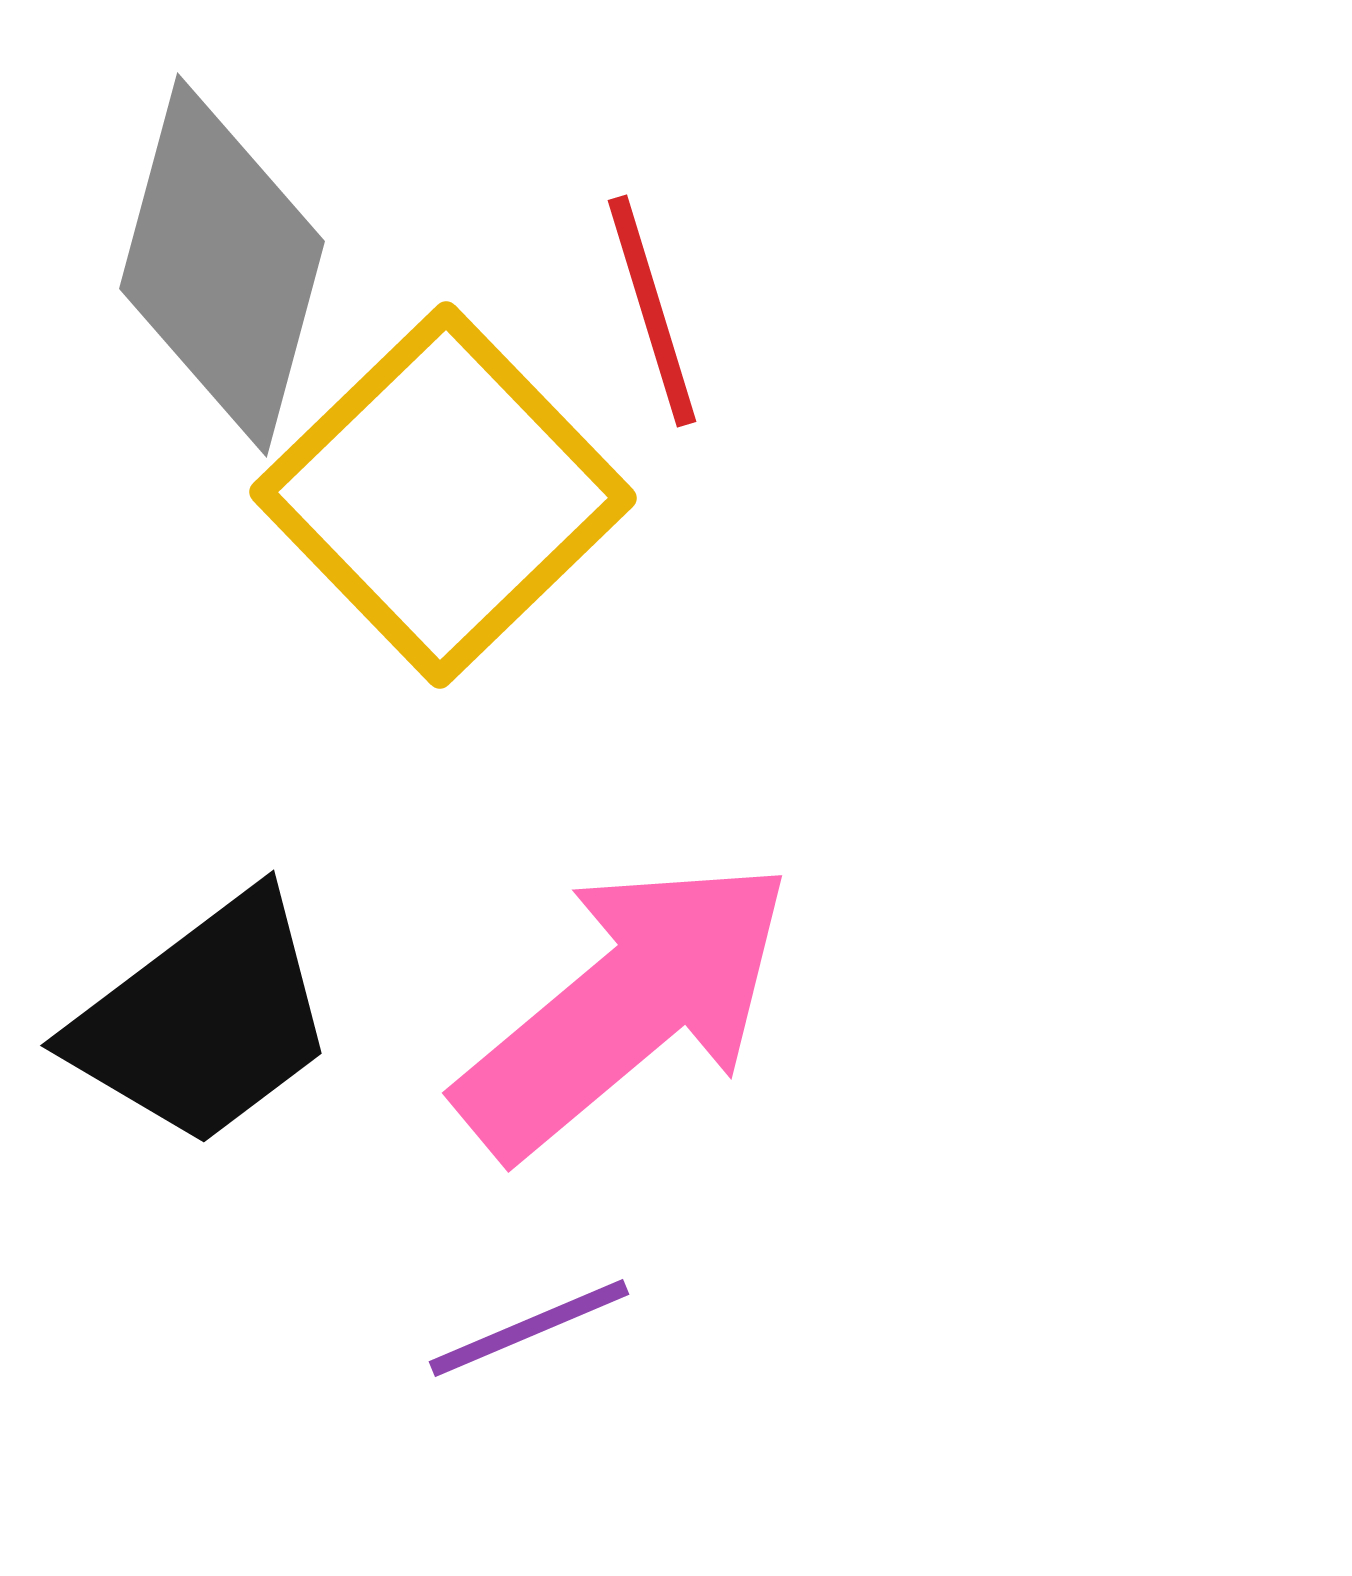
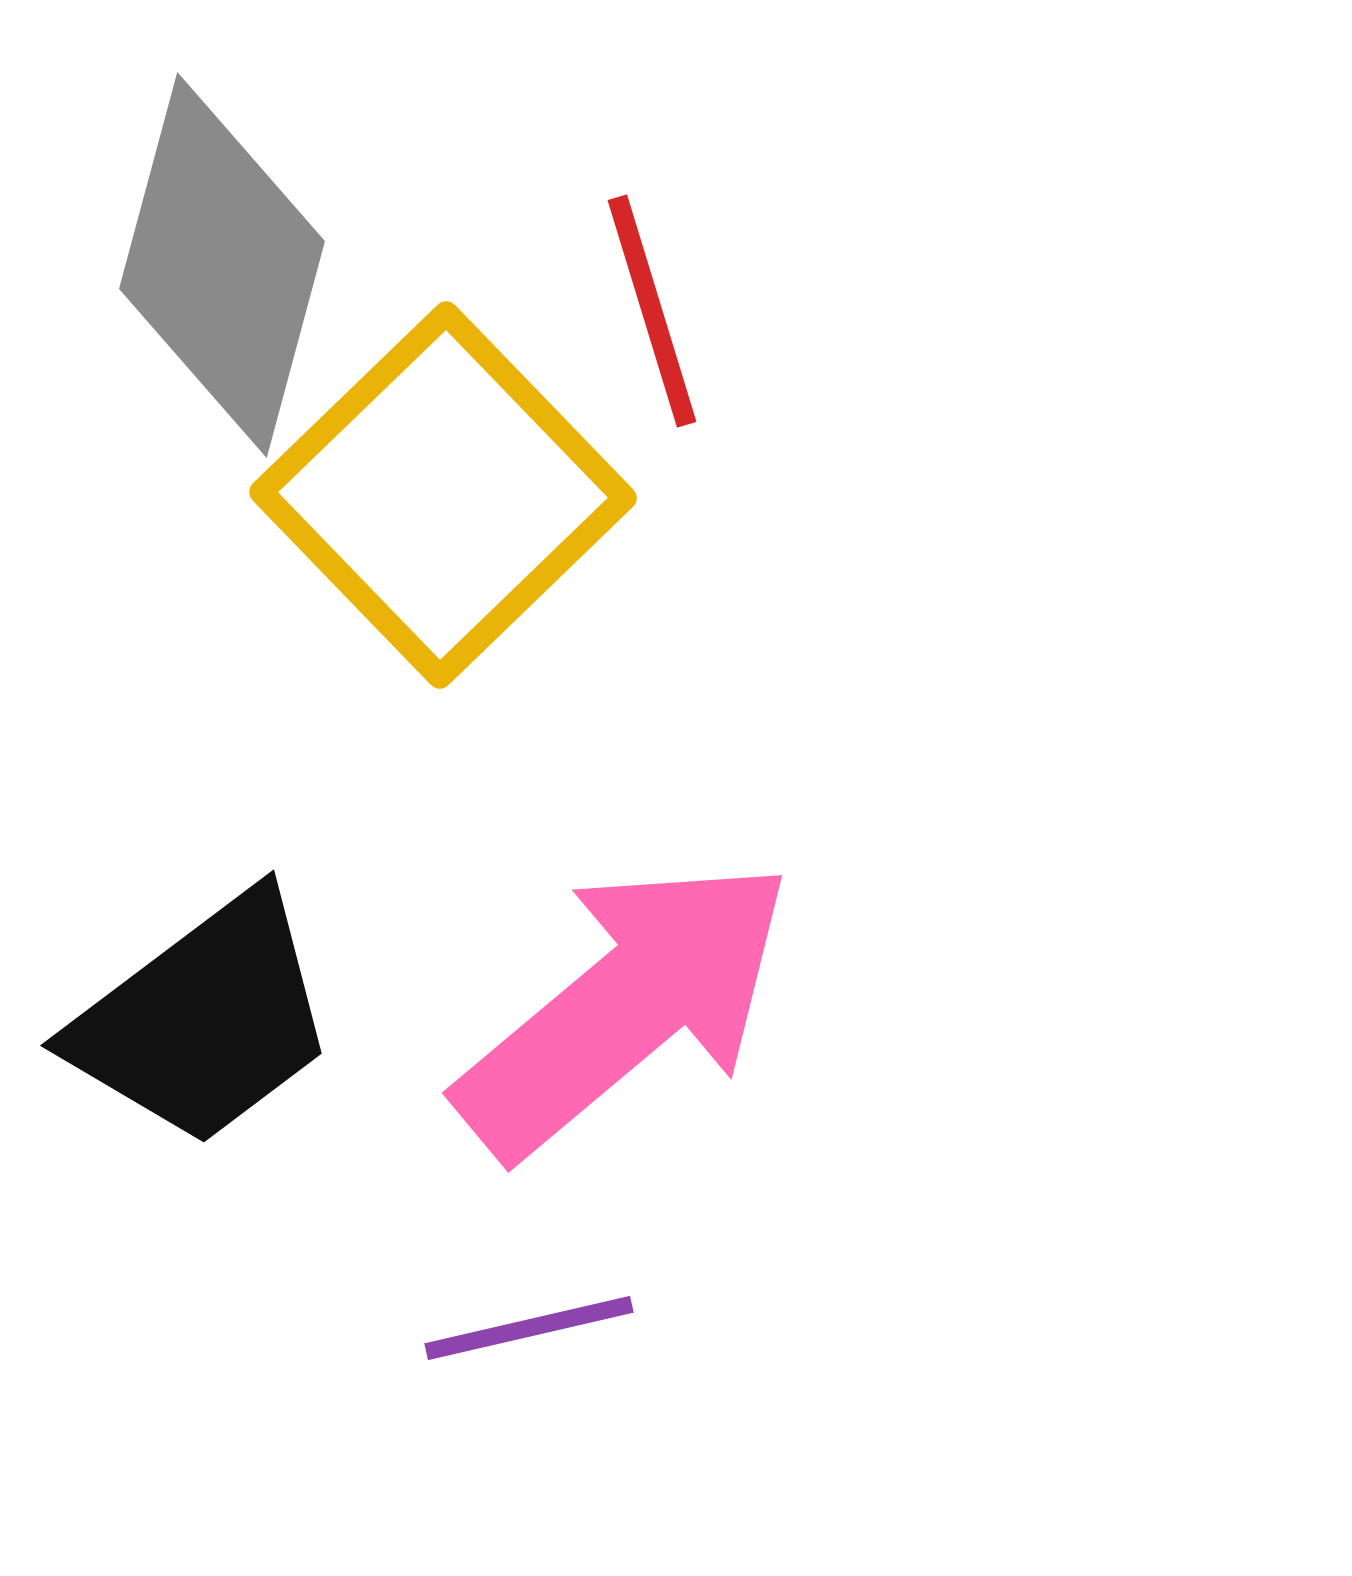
purple line: rotated 10 degrees clockwise
